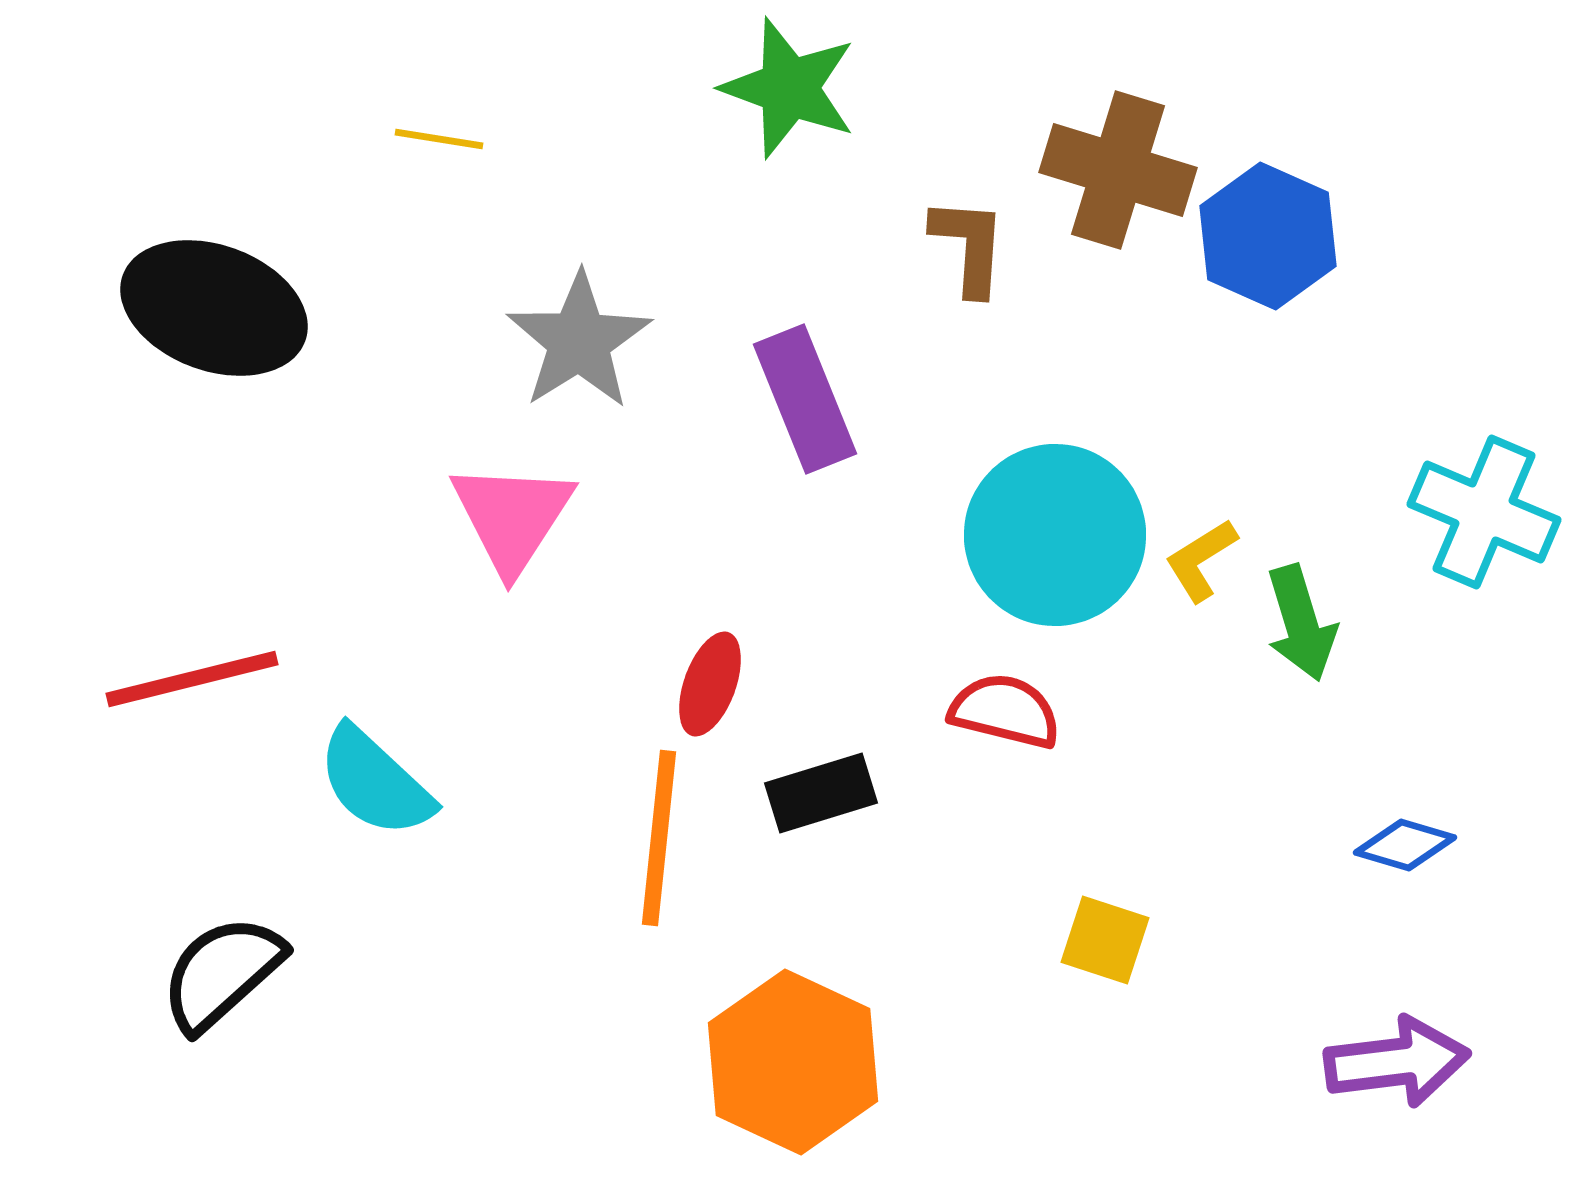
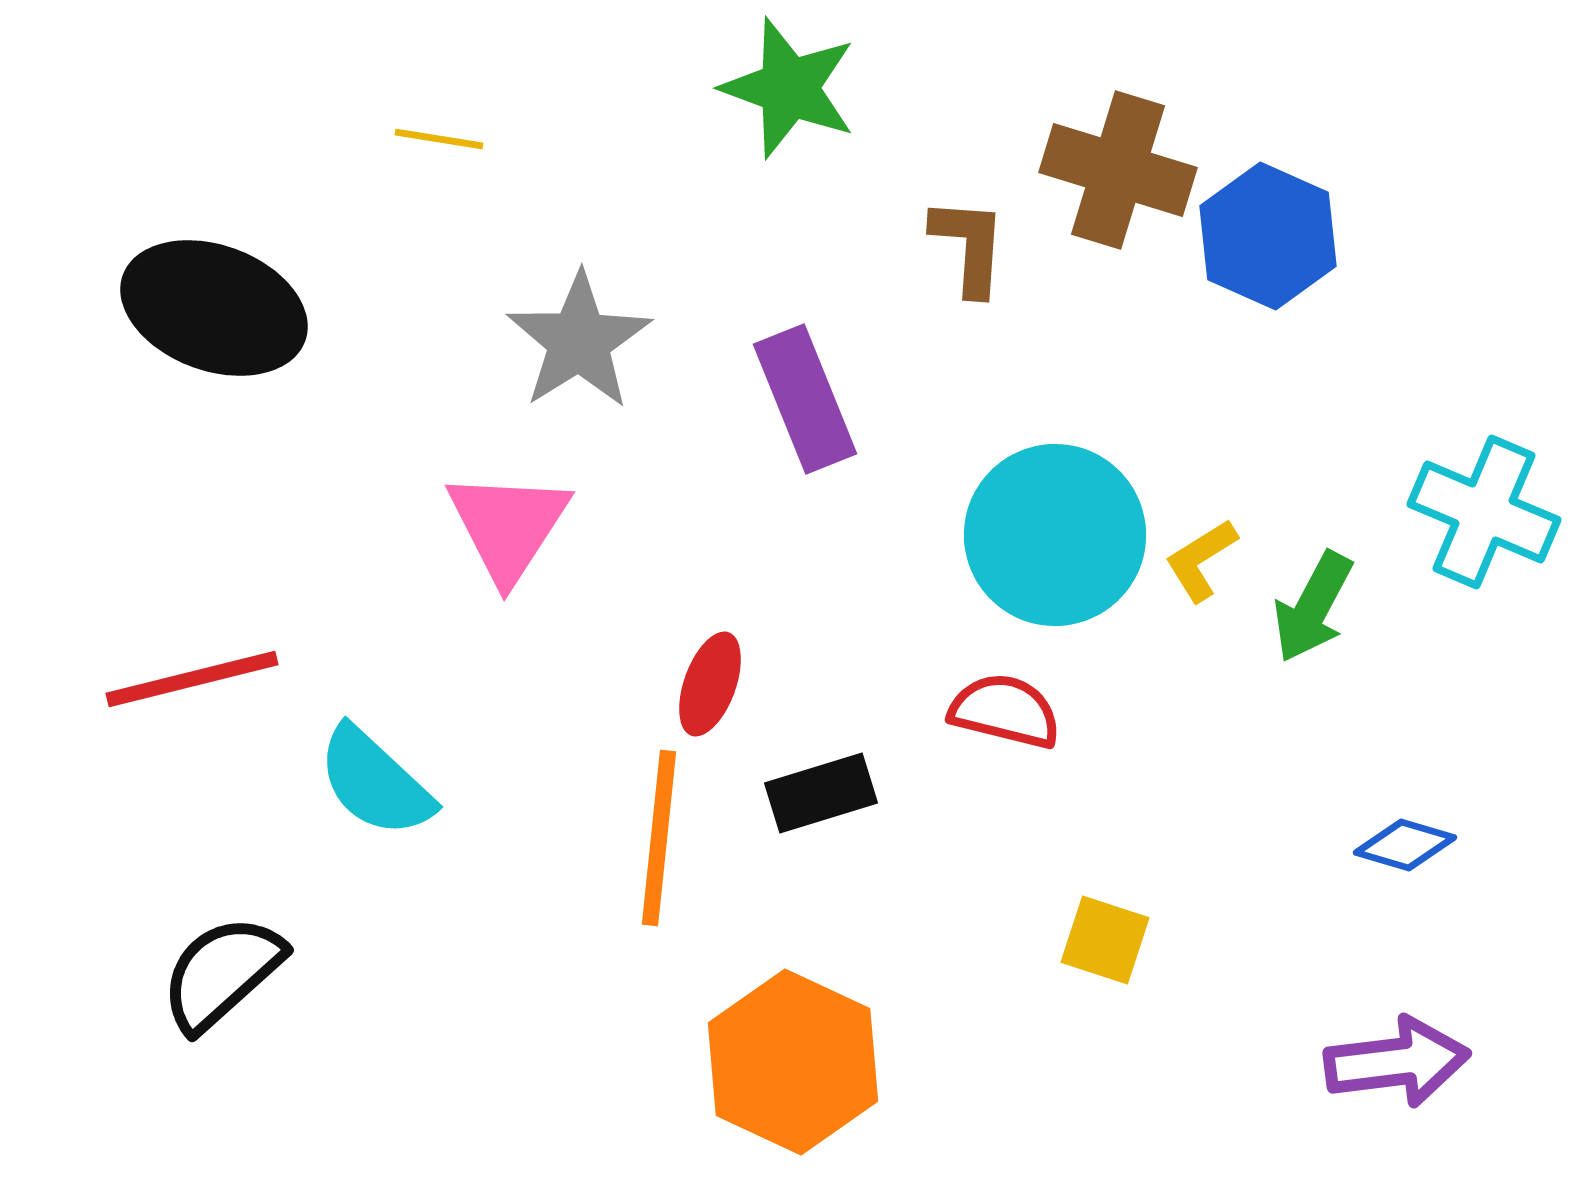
pink triangle: moved 4 px left, 9 px down
green arrow: moved 12 px right, 16 px up; rotated 45 degrees clockwise
